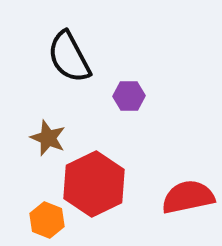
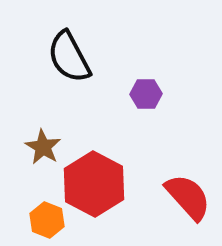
purple hexagon: moved 17 px right, 2 px up
brown star: moved 5 px left, 9 px down; rotated 9 degrees clockwise
red hexagon: rotated 6 degrees counterclockwise
red semicircle: rotated 60 degrees clockwise
